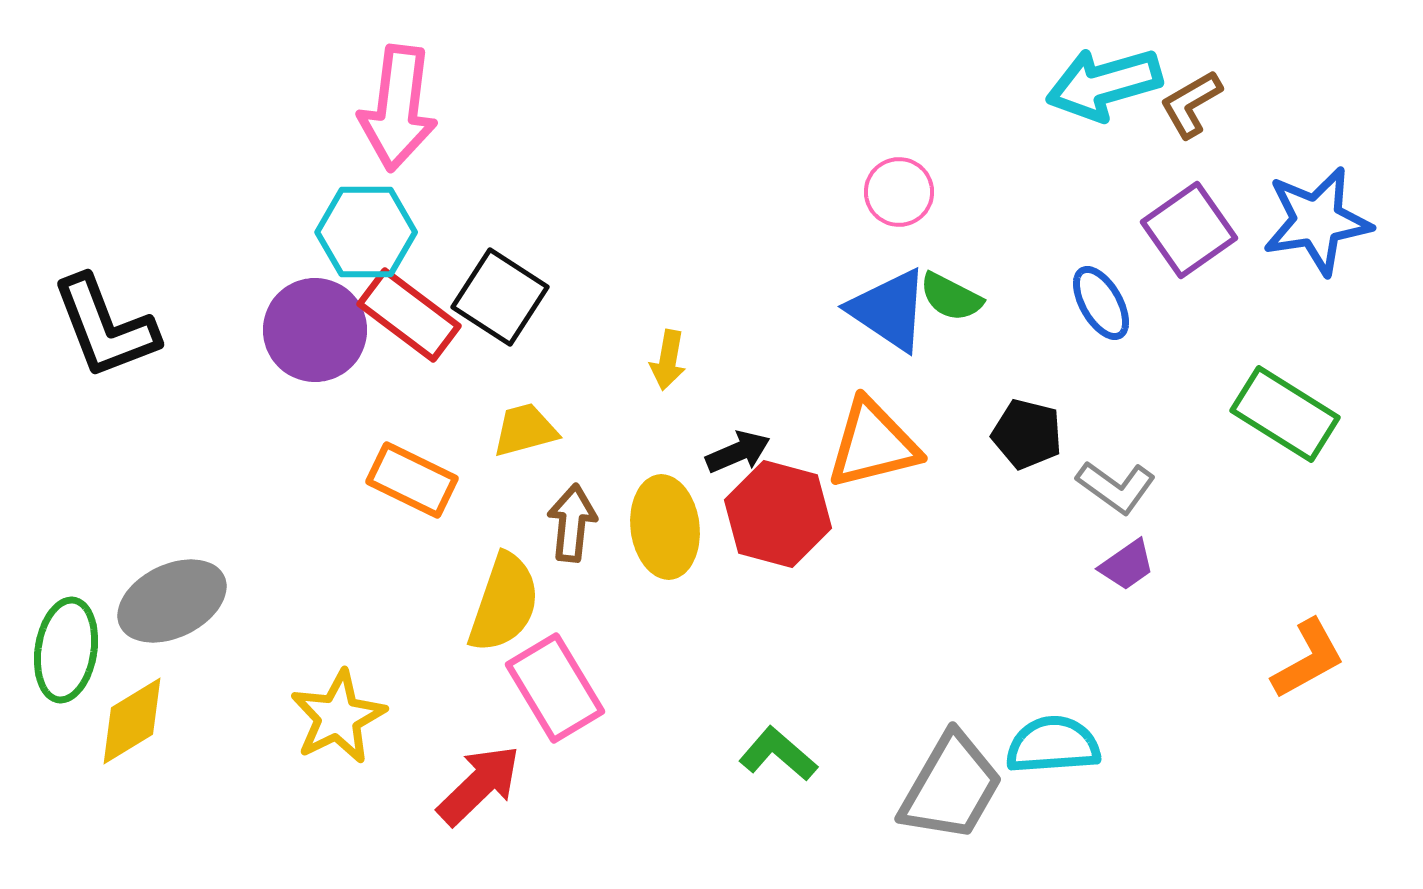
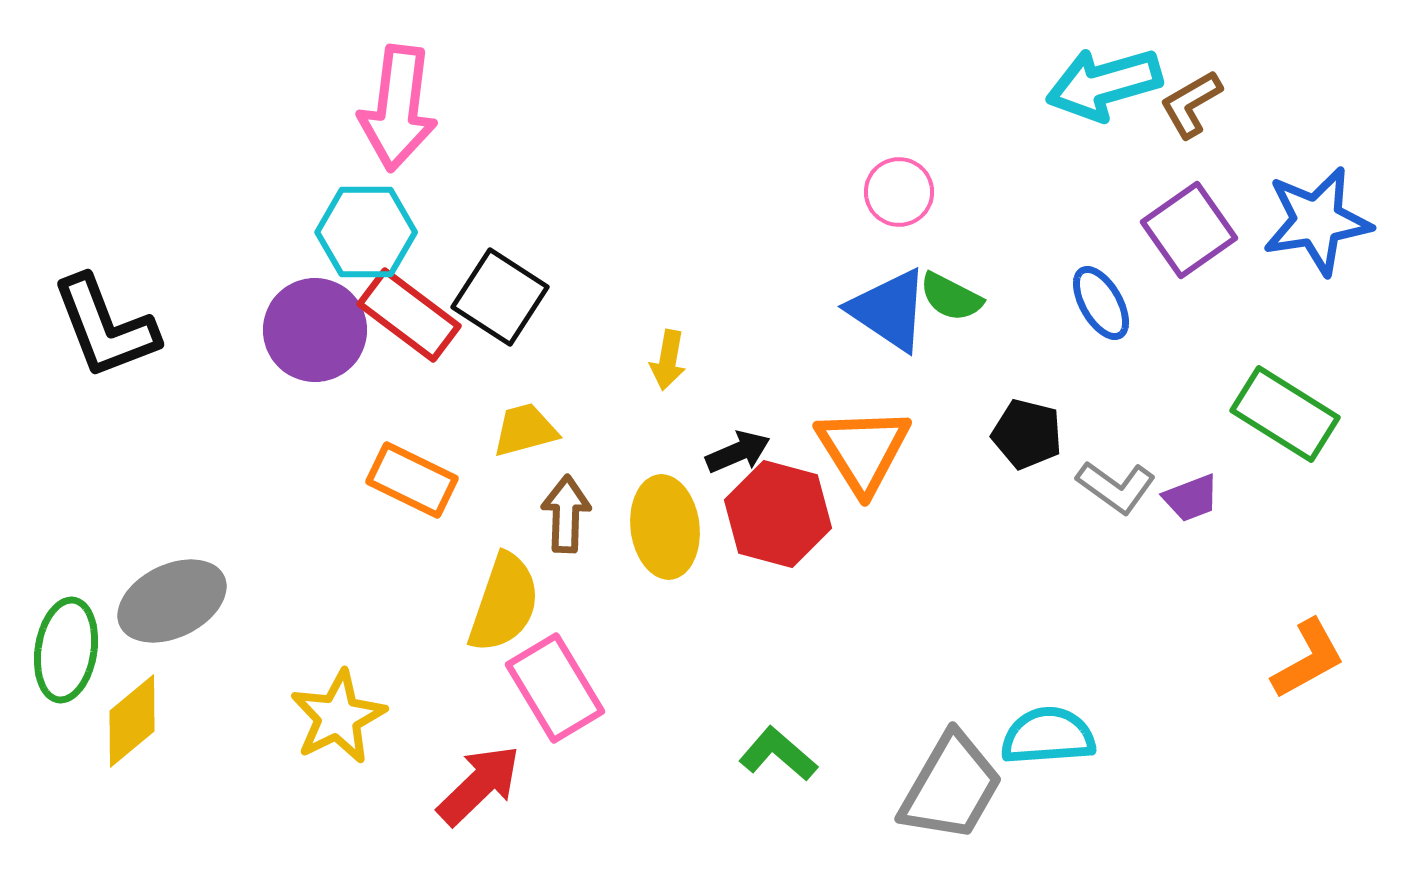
orange triangle: moved 10 px left, 6 px down; rotated 48 degrees counterclockwise
brown arrow: moved 6 px left, 9 px up; rotated 4 degrees counterclockwise
purple trapezoid: moved 64 px right, 67 px up; rotated 14 degrees clockwise
yellow diamond: rotated 8 degrees counterclockwise
cyan semicircle: moved 5 px left, 9 px up
